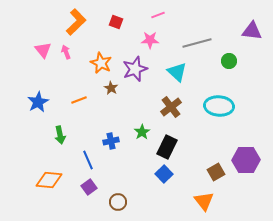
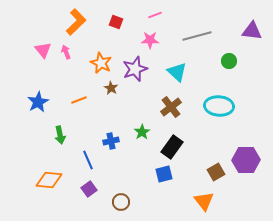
pink line: moved 3 px left
gray line: moved 7 px up
black rectangle: moved 5 px right; rotated 10 degrees clockwise
blue square: rotated 30 degrees clockwise
purple square: moved 2 px down
brown circle: moved 3 px right
